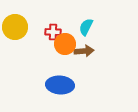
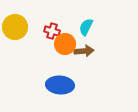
red cross: moved 1 px left, 1 px up; rotated 14 degrees clockwise
